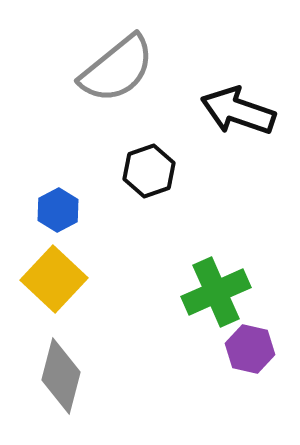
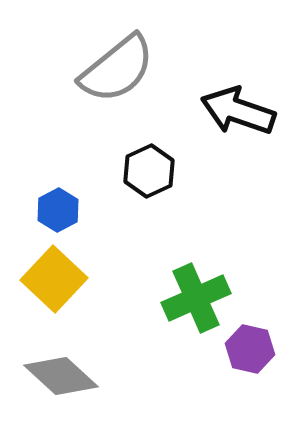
black hexagon: rotated 6 degrees counterclockwise
green cross: moved 20 px left, 6 px down
gray diamond: rotated 62 degrees counterclockwise
